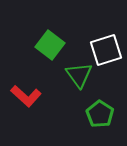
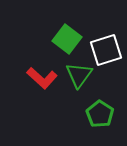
green square: moved 17 px right, 6 px up
green triangle: rotated 12 degrees clockwise
red L-shape: moved 16 px right, 18 px up
